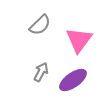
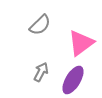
pink triangle: moved 2 px right, 3 px down; rotated 16 degrees clockwise
purple ellipse: rotated 24 degrees counterclockwise
